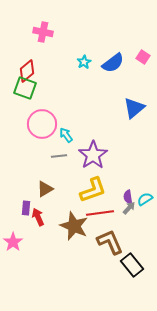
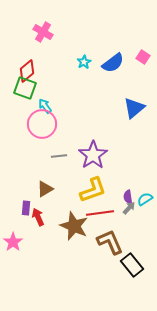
pink cross: rotated 18 degrees clockwise
cyan arrow: moved 21 px left, 29 px up
